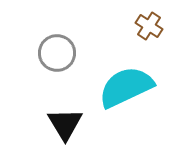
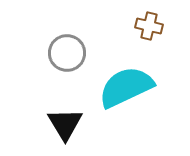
brown cross: rotated 20 degrees counterclockwise
gray circle: moved 10 px right
